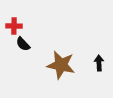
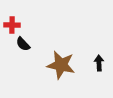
red cross: moved 2 px left, 1 px up
